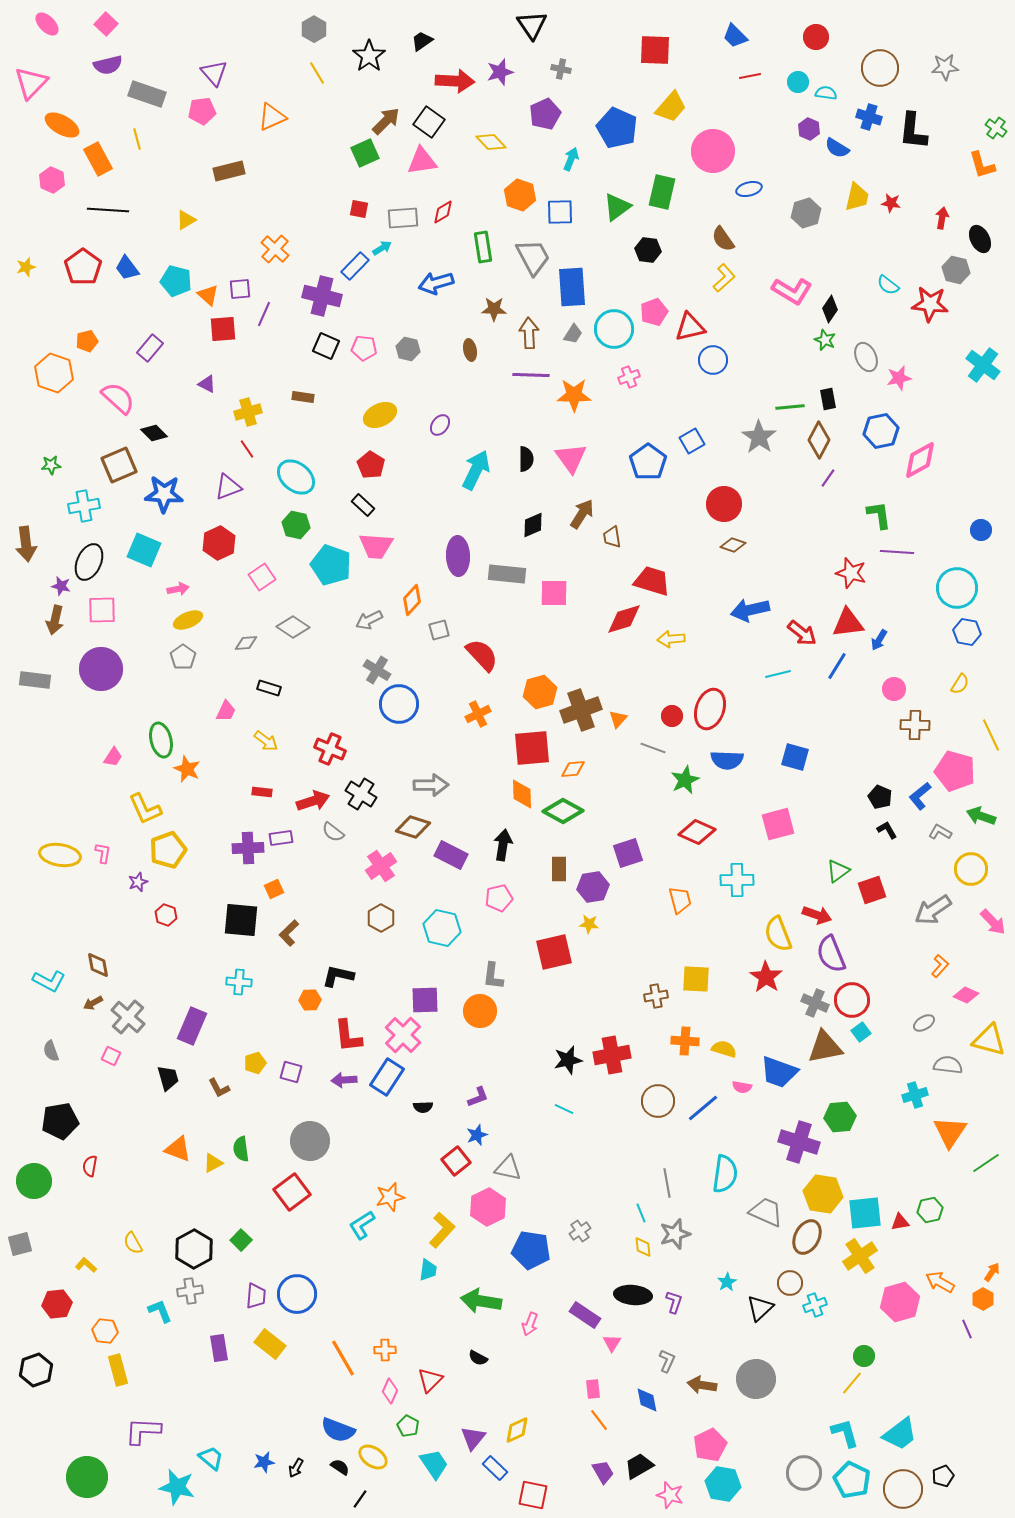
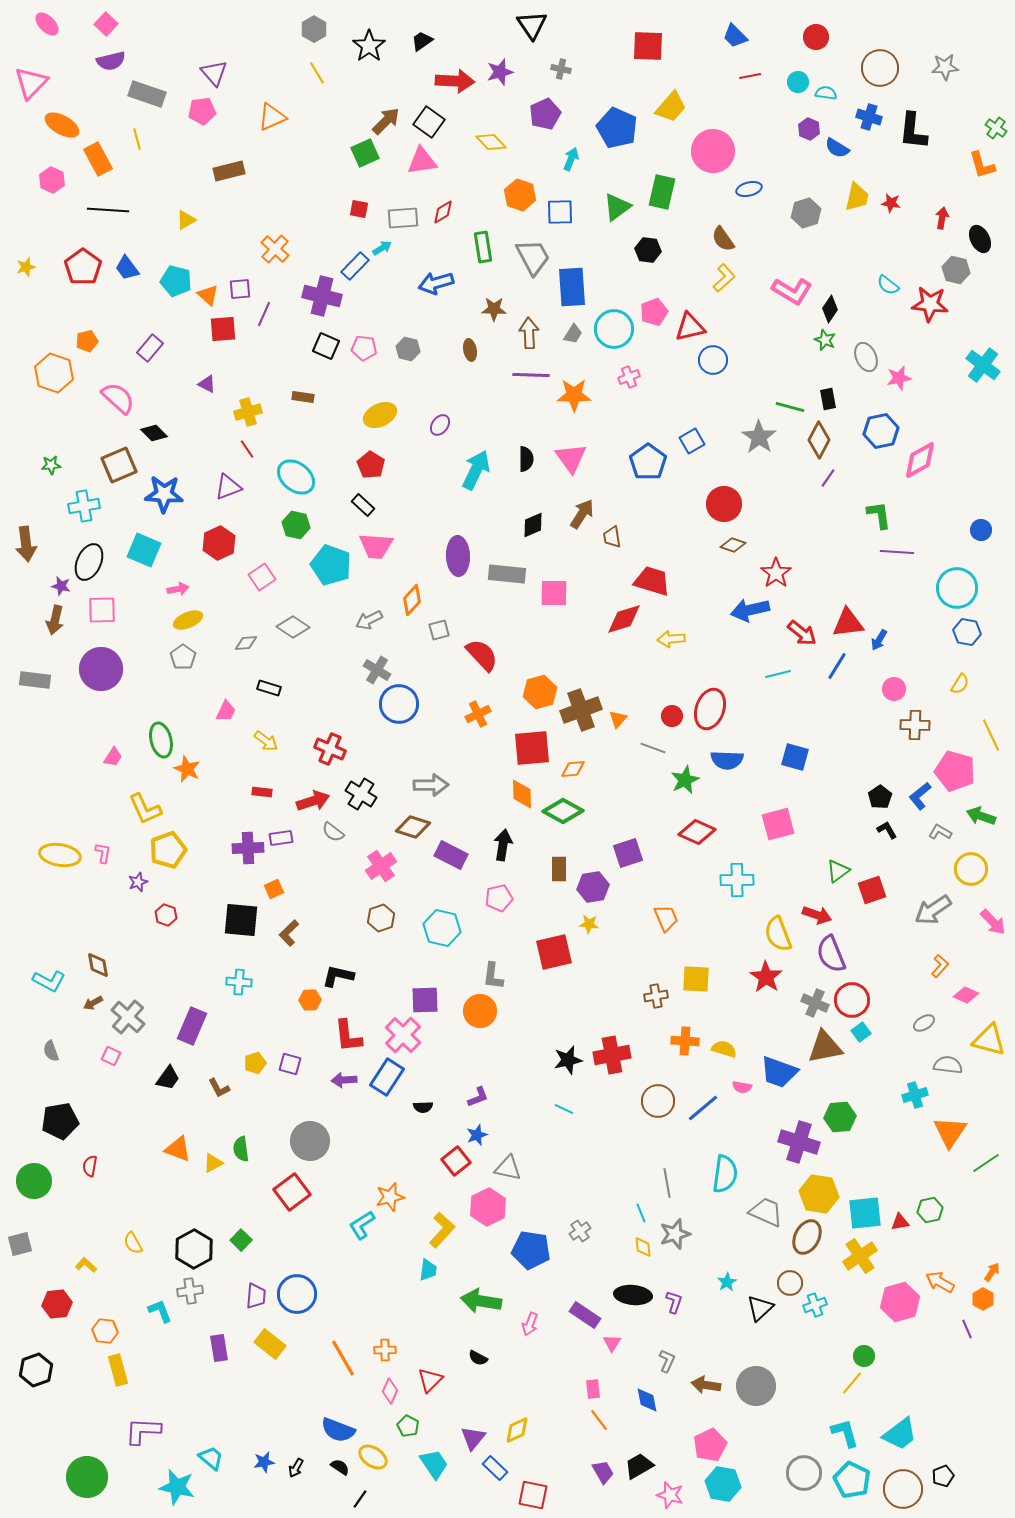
red square at (655, 50): moved 7 px left, 4 px up
black star at (369, 56): moved 10 px up
purple semicircle at (108, 65): moved 3 px right, 4 px up
green line at (790, 407): rotated 20 degrees clockwise
red star at (851, 573): moved 75 px left; rotated 20 degrees clockwise
black pentagon at (880, 797): rotated 15 degrees clockwise
orange trapezoid at (680, 900): moved 14 px left, 18 px down; rotated 8 degrees counterclockwise
brown hexagon at (381, 918): rotated 12 degrees clockwise
purple square at (291, 1072): moved 1 px left, 8 px up
black trapezoid at (168, 1078): rotated 52 degrees clockwise
yellow hexagon at (823, 1194): moved 4 px left
gray circle at (756, 1379): moved 7 px down
brown arrow at (702, 1385): moved 4 px right
